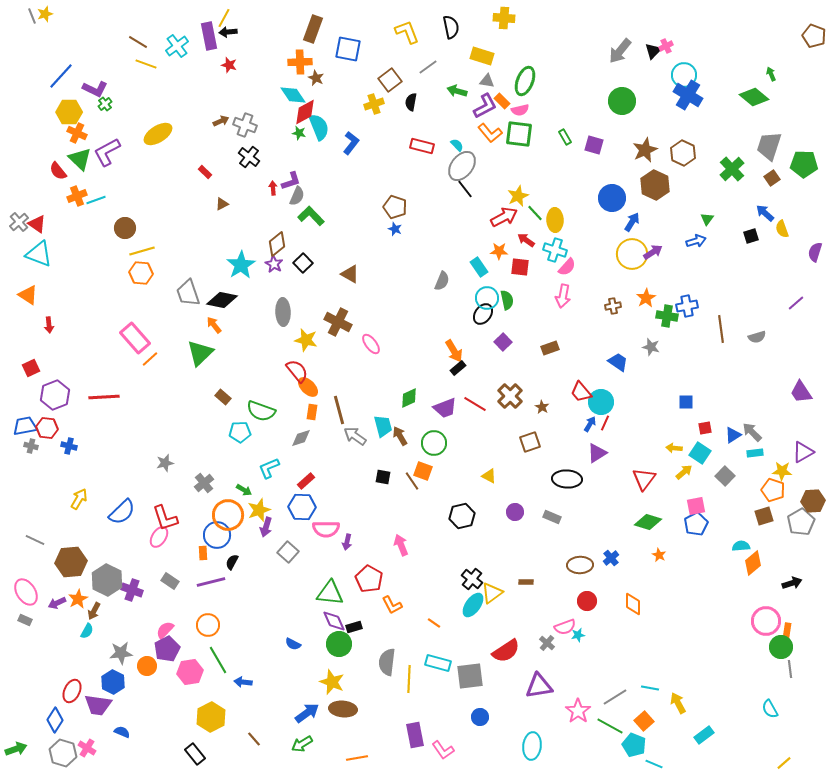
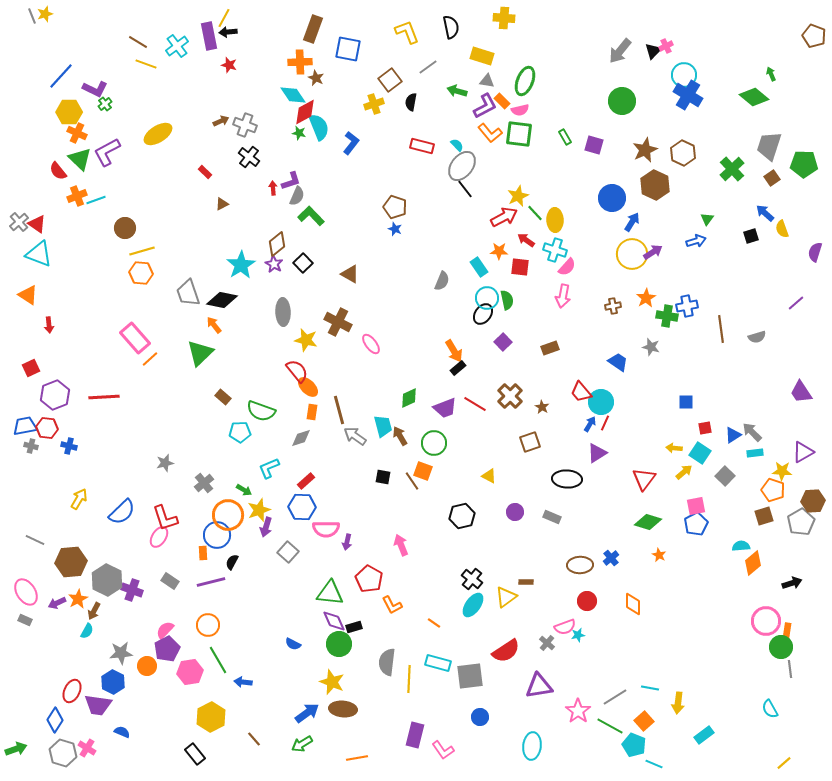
yellow triangle at (492, 593): moved 14 px right, 4 px down
yellow arrow at (678, 703): rotated 145 degrees counterclockwise
purple rectangle at (415, 735): rotated 25 degrees clockwise
